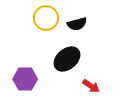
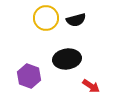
black semicircle: moved 1 px left, 4 px up
black ellipse: rotated 32 degrees clockwise
purple hexagon: moved 4 px right, 3 px up; rotated 20 degrees clockwise
